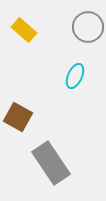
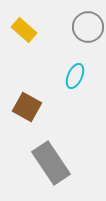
brown square: moved 9 px right, 10 px up
